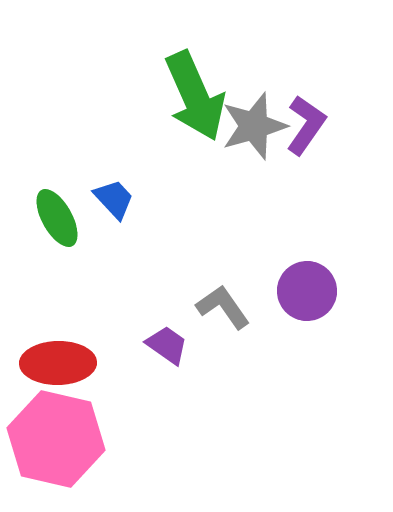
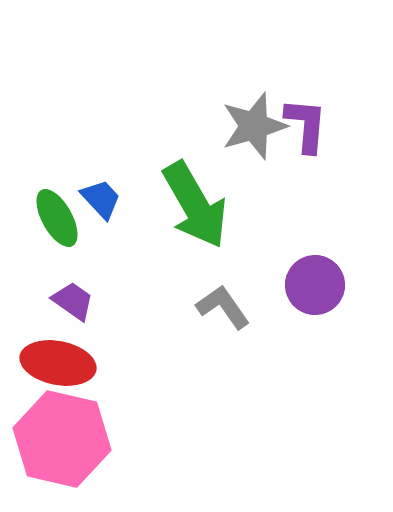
green arrow: moved 109 px down; rotated 6 degrees counterclockwise
purple L-shape: rotated 30 degrees counterclockwise
blue trapezoid: moved 13 px left
purple circle: moved 8 px right, 6 px up
purple trapezoid: moved 94 px left, 44 px up
red ellipse: rotated 12 degrees clockwise
pink hexagon: moved 6 px right
